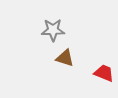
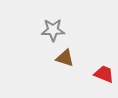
red trapezoid: moved 1 px down
